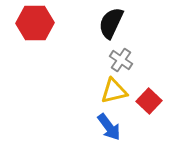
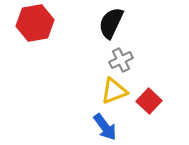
red hexagon: rotated 9 degrees counterclockwise
gray cross: rotated 30 degrees clockwise
yellow triangle: rotated 8 degrees counterclockwise
blue arrow: moved 4 px left
